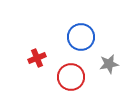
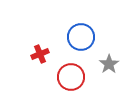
red cross: moved 3 px right, 4 px up
gray star: rotated 24 degrees counterclockwise
